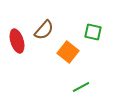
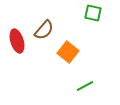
green square: moved 19 px up
green line: moved 4 px right, 1 px up
